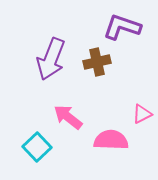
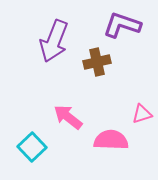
purple L-shape: moved 2 px up
purple arrow: moved 3 px right, 18 px up
pink triangle: rotated 10 degrees clockwise
cyan square: moved 5 px left
